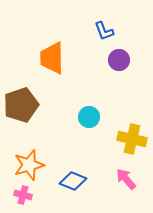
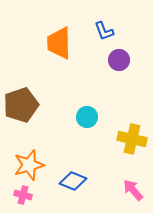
orange trapezoid: moved 7 px right, 15 px up
cyan circle: moved 2 px left
pink arrow: moved 7 px right, 11 px down
